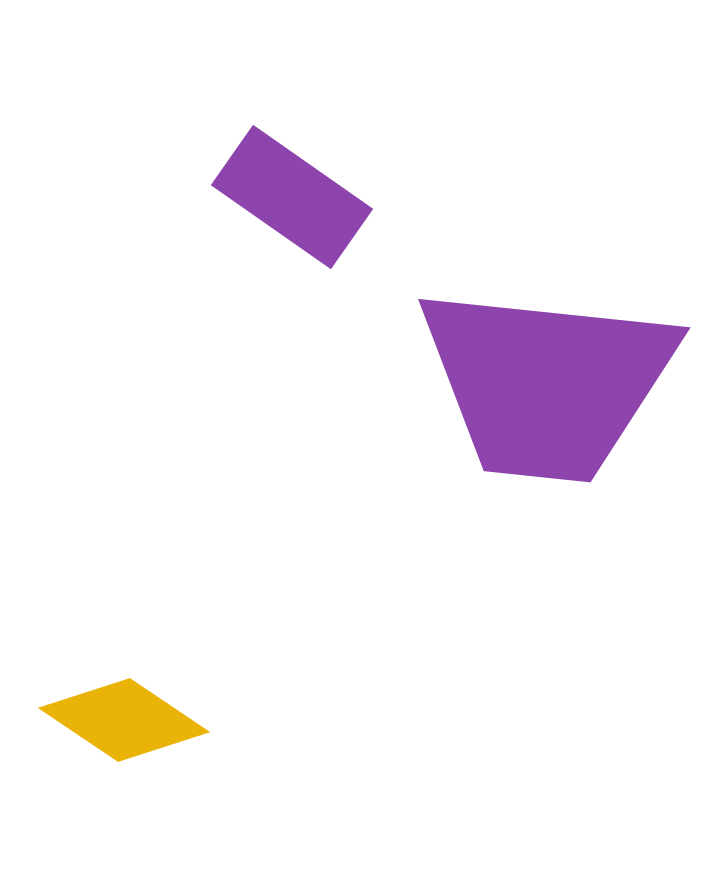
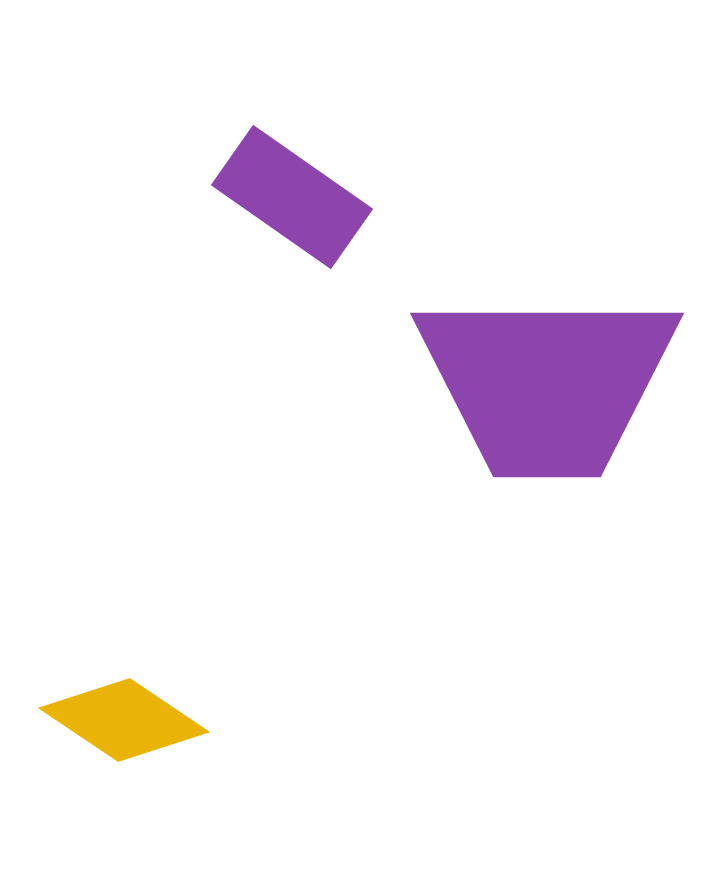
purple trapezoid: rotated 6 degrees counterclockwise
